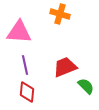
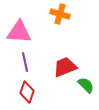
purple line: moved 3 px up
green semicircle: moved 1 px up
red diamond: rotated 15 degrees clockwise
